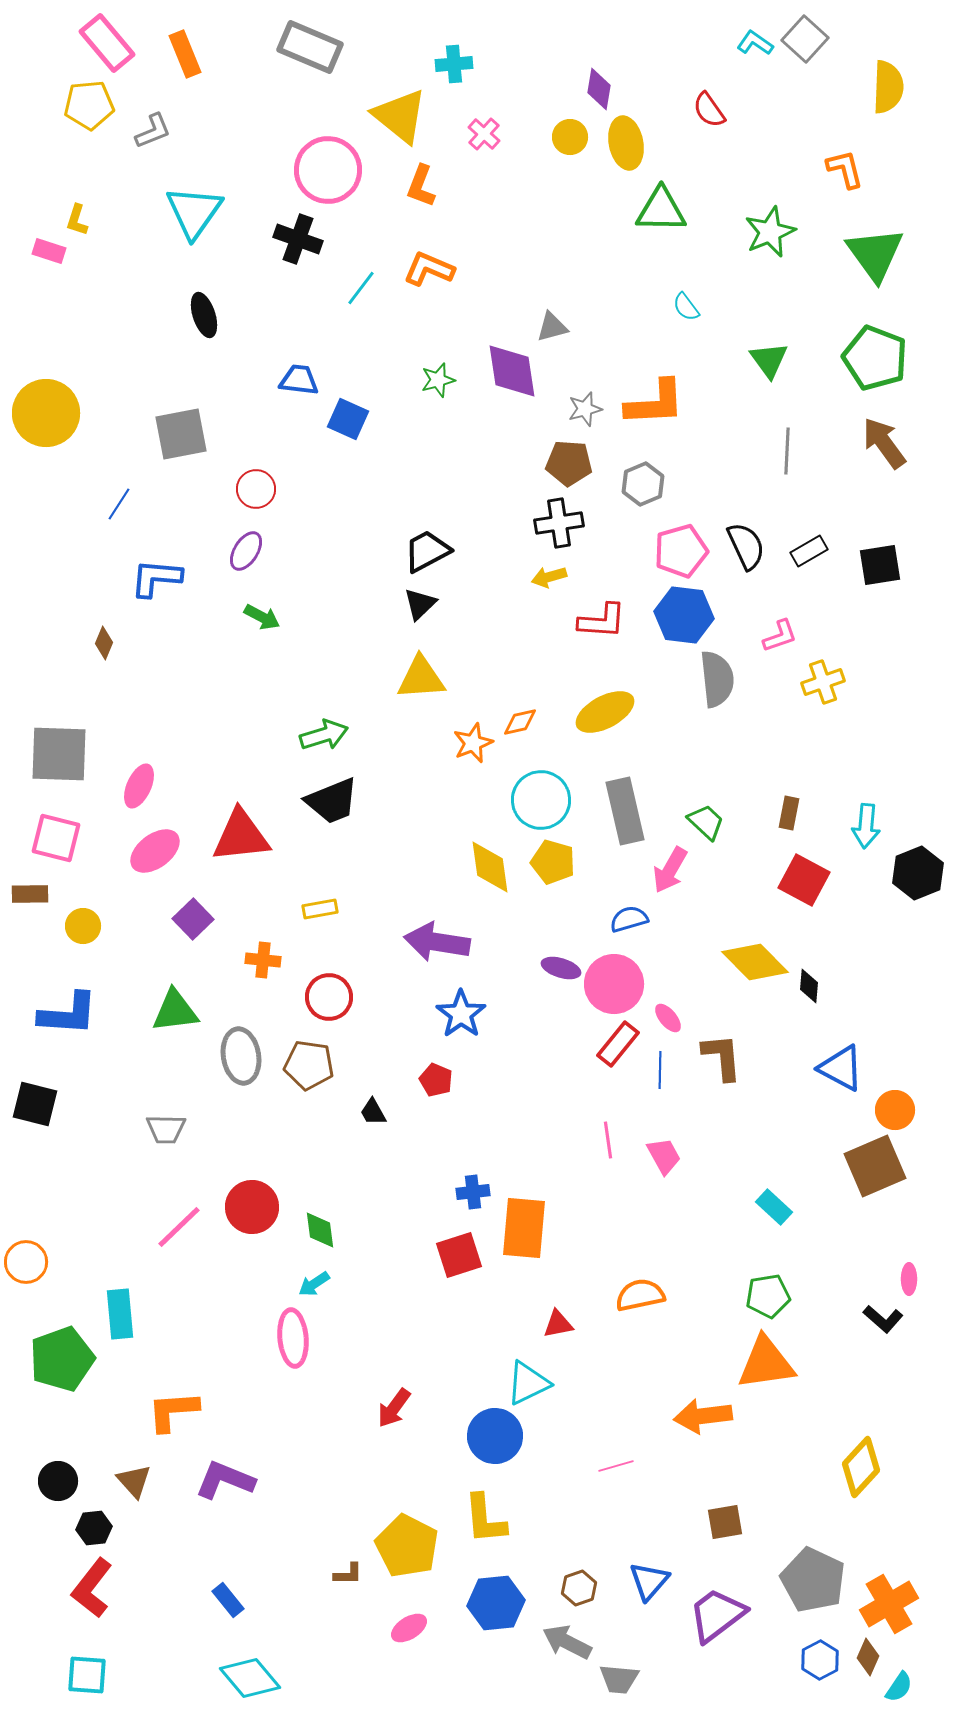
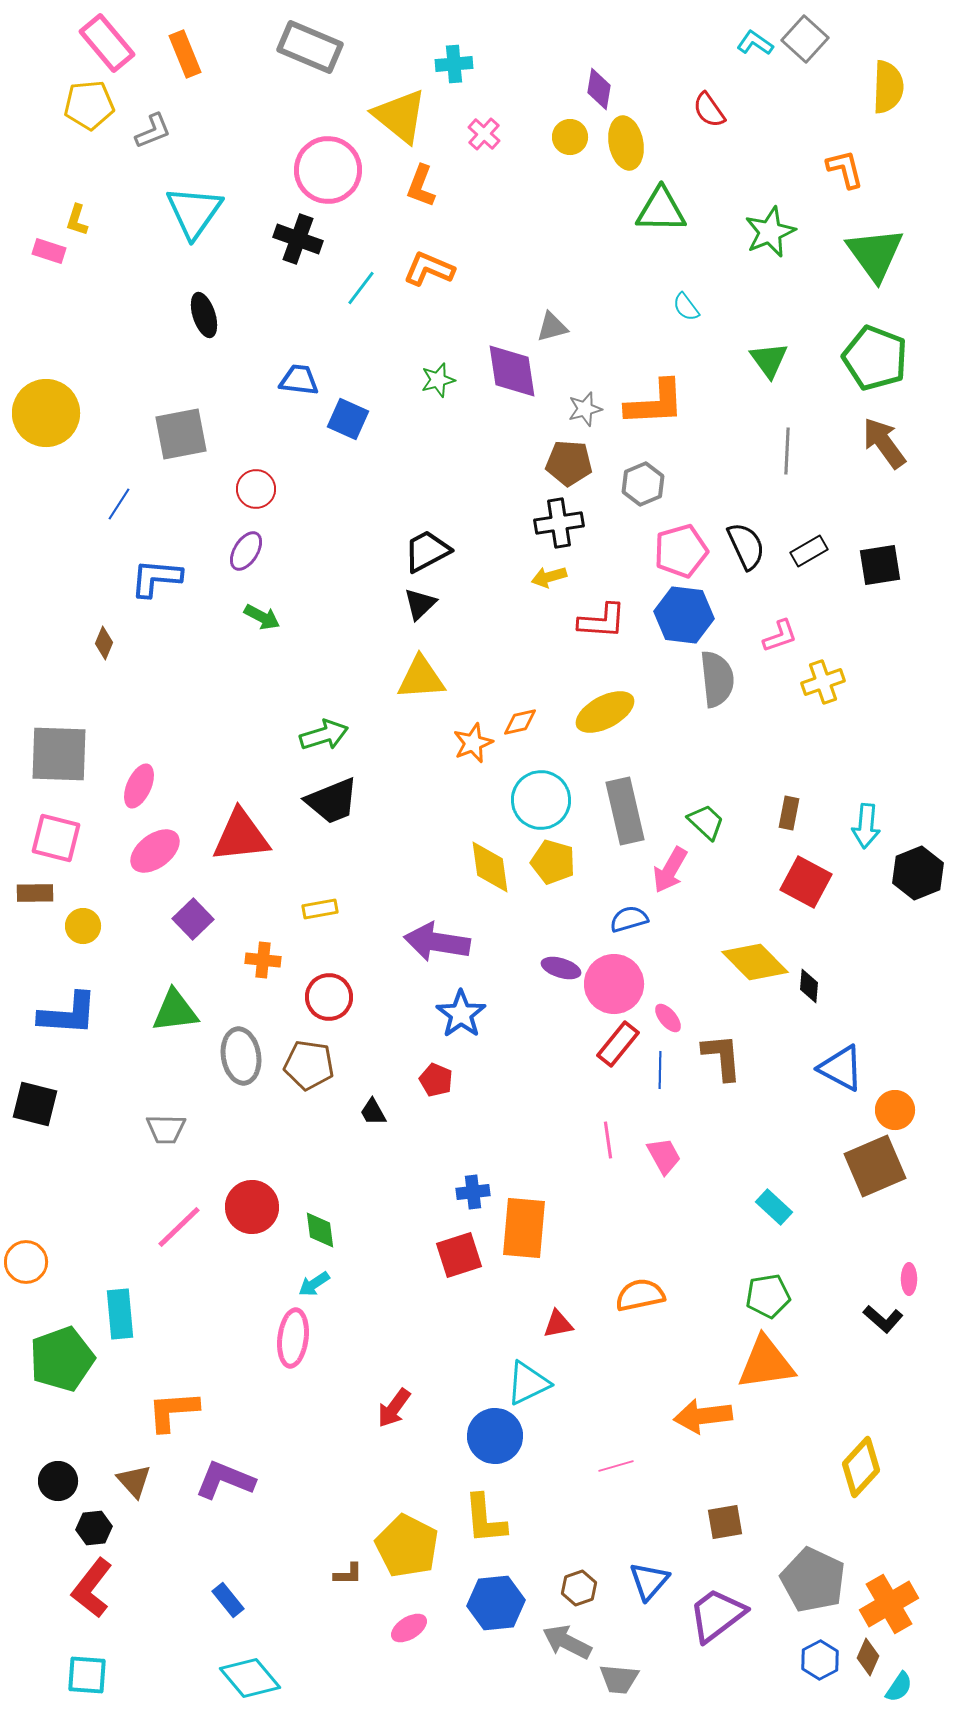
red square at (804, 880): moved 2 px right, 2 px down
brown rectangle at (30, 894): moved 5 px right, 1 px up
pink ellipse at (293, 1338): rotated 12 degrees clockwise
